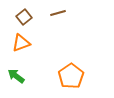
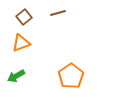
green arrow: rotated 66 degrees counterclockwise
